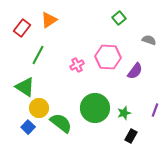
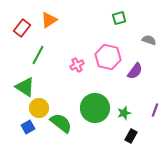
green square: rotated 24 degrees clockwise
pink hexagon: rotated 10 degrees clockwise
blue square: rotated 16 degrees clockwise
